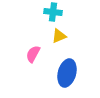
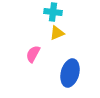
yellow triangle: moved 2 px left, 3 px up
blue ellipse: moved 3 px right
